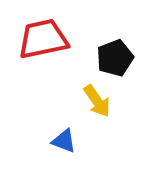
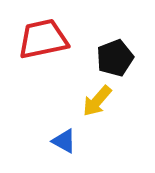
yellow arrow: rotated 76 degrees clockwise
blue triangle: rotated 8 degrees clockwise
